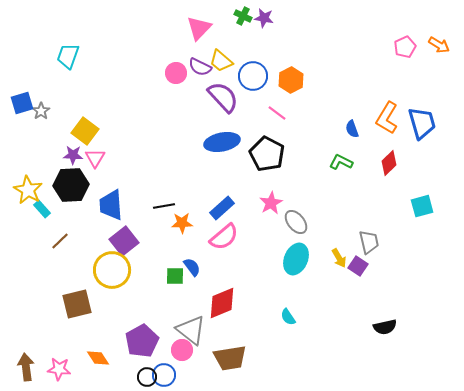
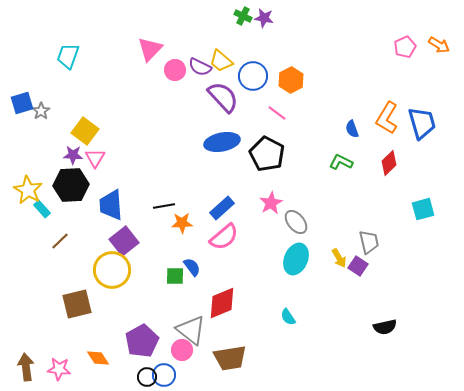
pink triangle at (199, 28): moved 49 px left, 21 px down
pink circle at (176, 73): moved 1 px left, 3 px up
cyan square at (422, 206): moved 1 px right, 3 px down
